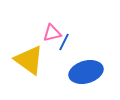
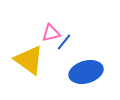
pink triangle: moved 1 px left
blue line: rotated 12 degrees clockwise
